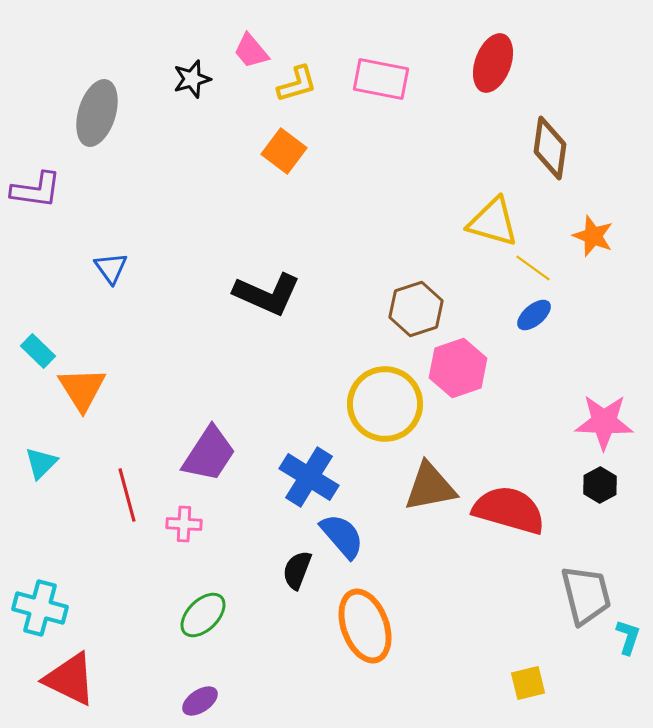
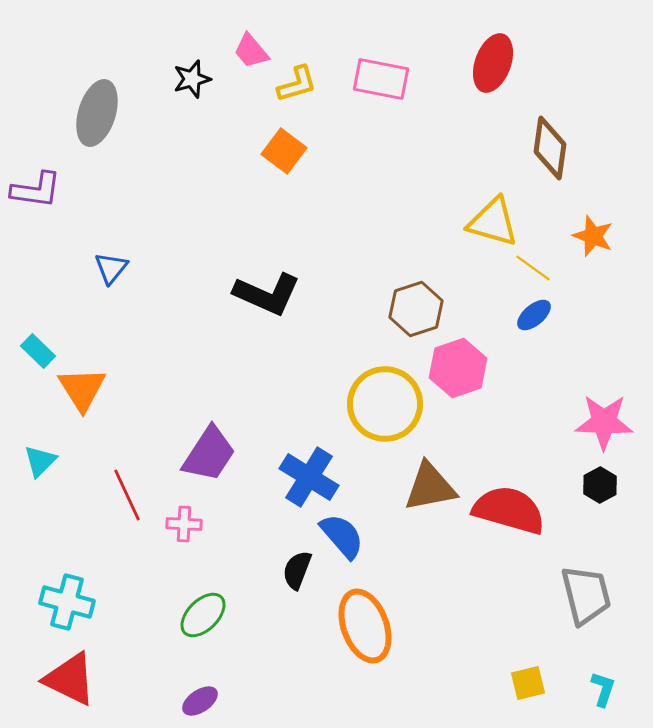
blue triangle: rotated 15 degrees clockwise
cyan triangle: moved 1 px left, 2 px up
red line: rotated 10 degrees counterclockwise
cyan cross: moved 27 px right, 6 px up
cyan L-shape: moved 25 px left, 52 px down
